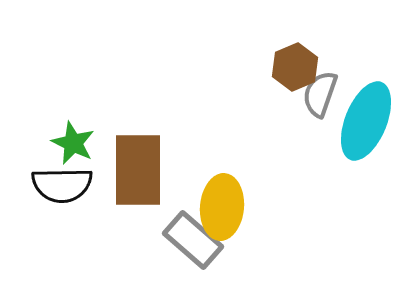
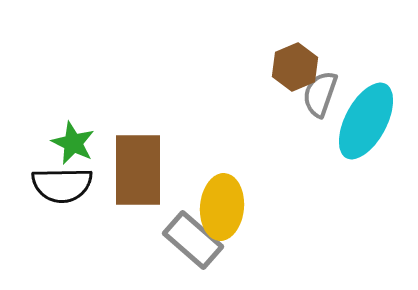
cyan ellipse: rotated 6 degrees clockwise
